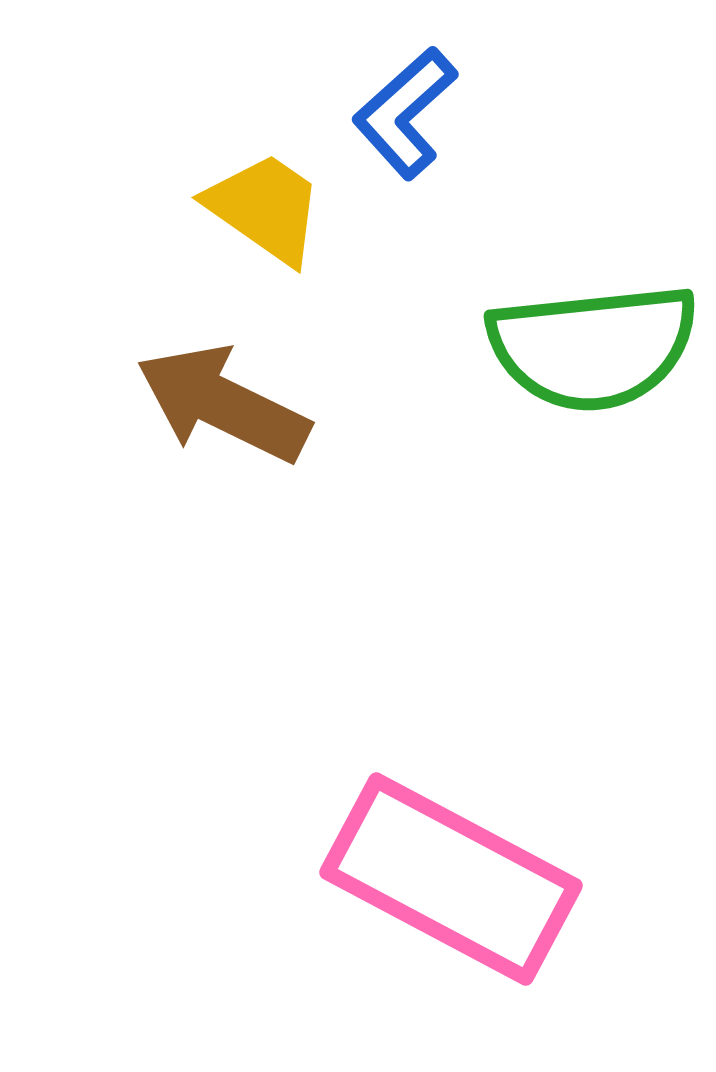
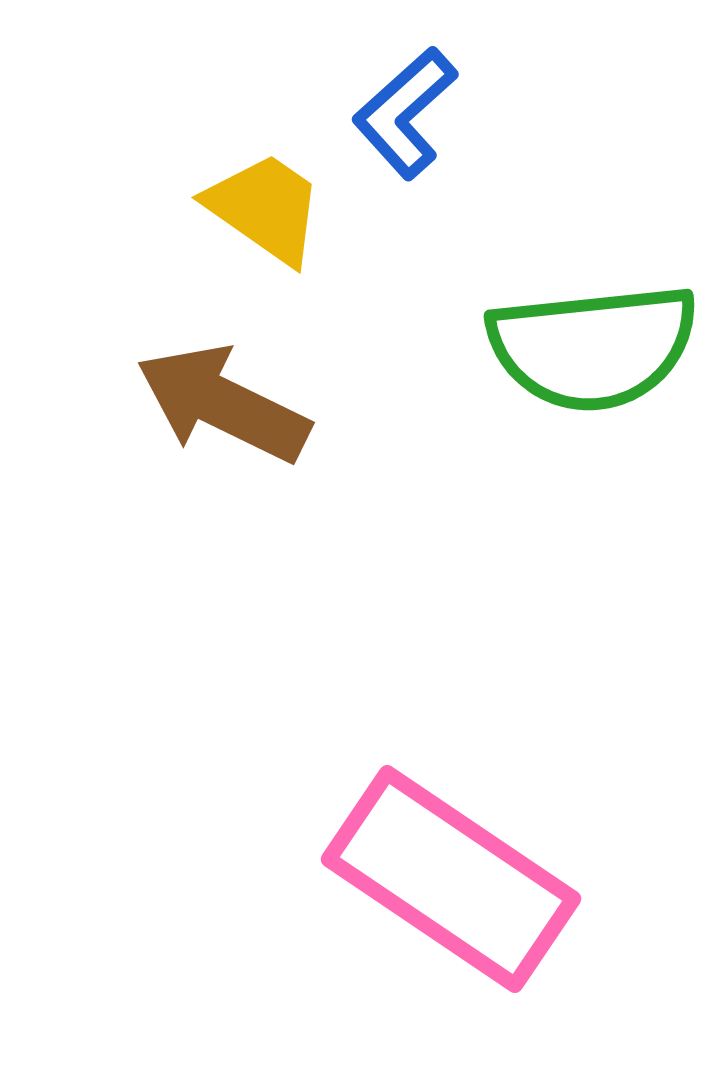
pink rectangle: rotated 6 degrees clockwise
